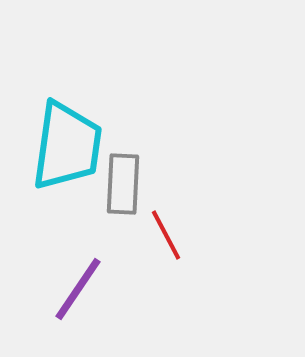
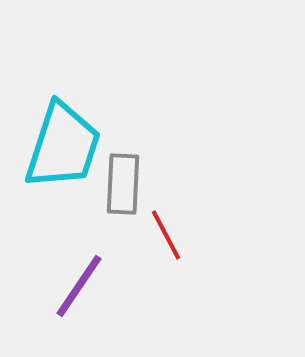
cyan trapezoid: moved 4 px left; rotated 10 degrees clockwise
purple line: moved 1 px right, 3 px up
